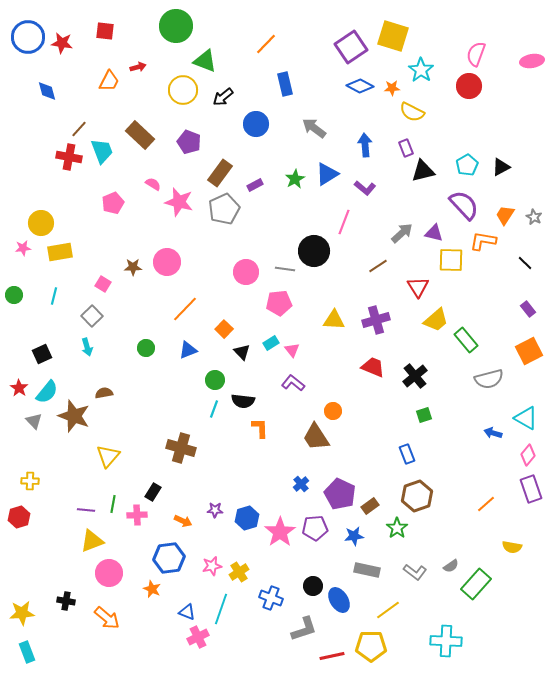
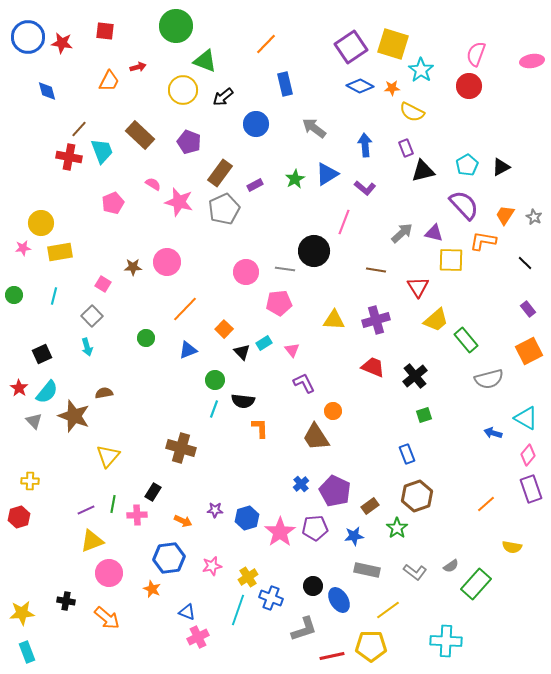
yellow square at (393, 36): moved 8 px down
brown line at (378, 266): moved 2 px left, 4 px down; rotated 42 degrees clockwise
cyan rectangle at (271, 343): moved 7 px left
green circle at (146, 348): moved 10 px up
purple L-shape at (293, 383): moved 11 px right; rotated 25 degrees clockwise
purple pentagon at (340, 494): moved 5 px left, 3 px up
purple line at (86, 510): rotated 30 degrees counterclockwise
yellow cross at (239, 572): moved 9 px right, 5 px down
cyan line at (221, 609): moved 17 px right, 1 px down
